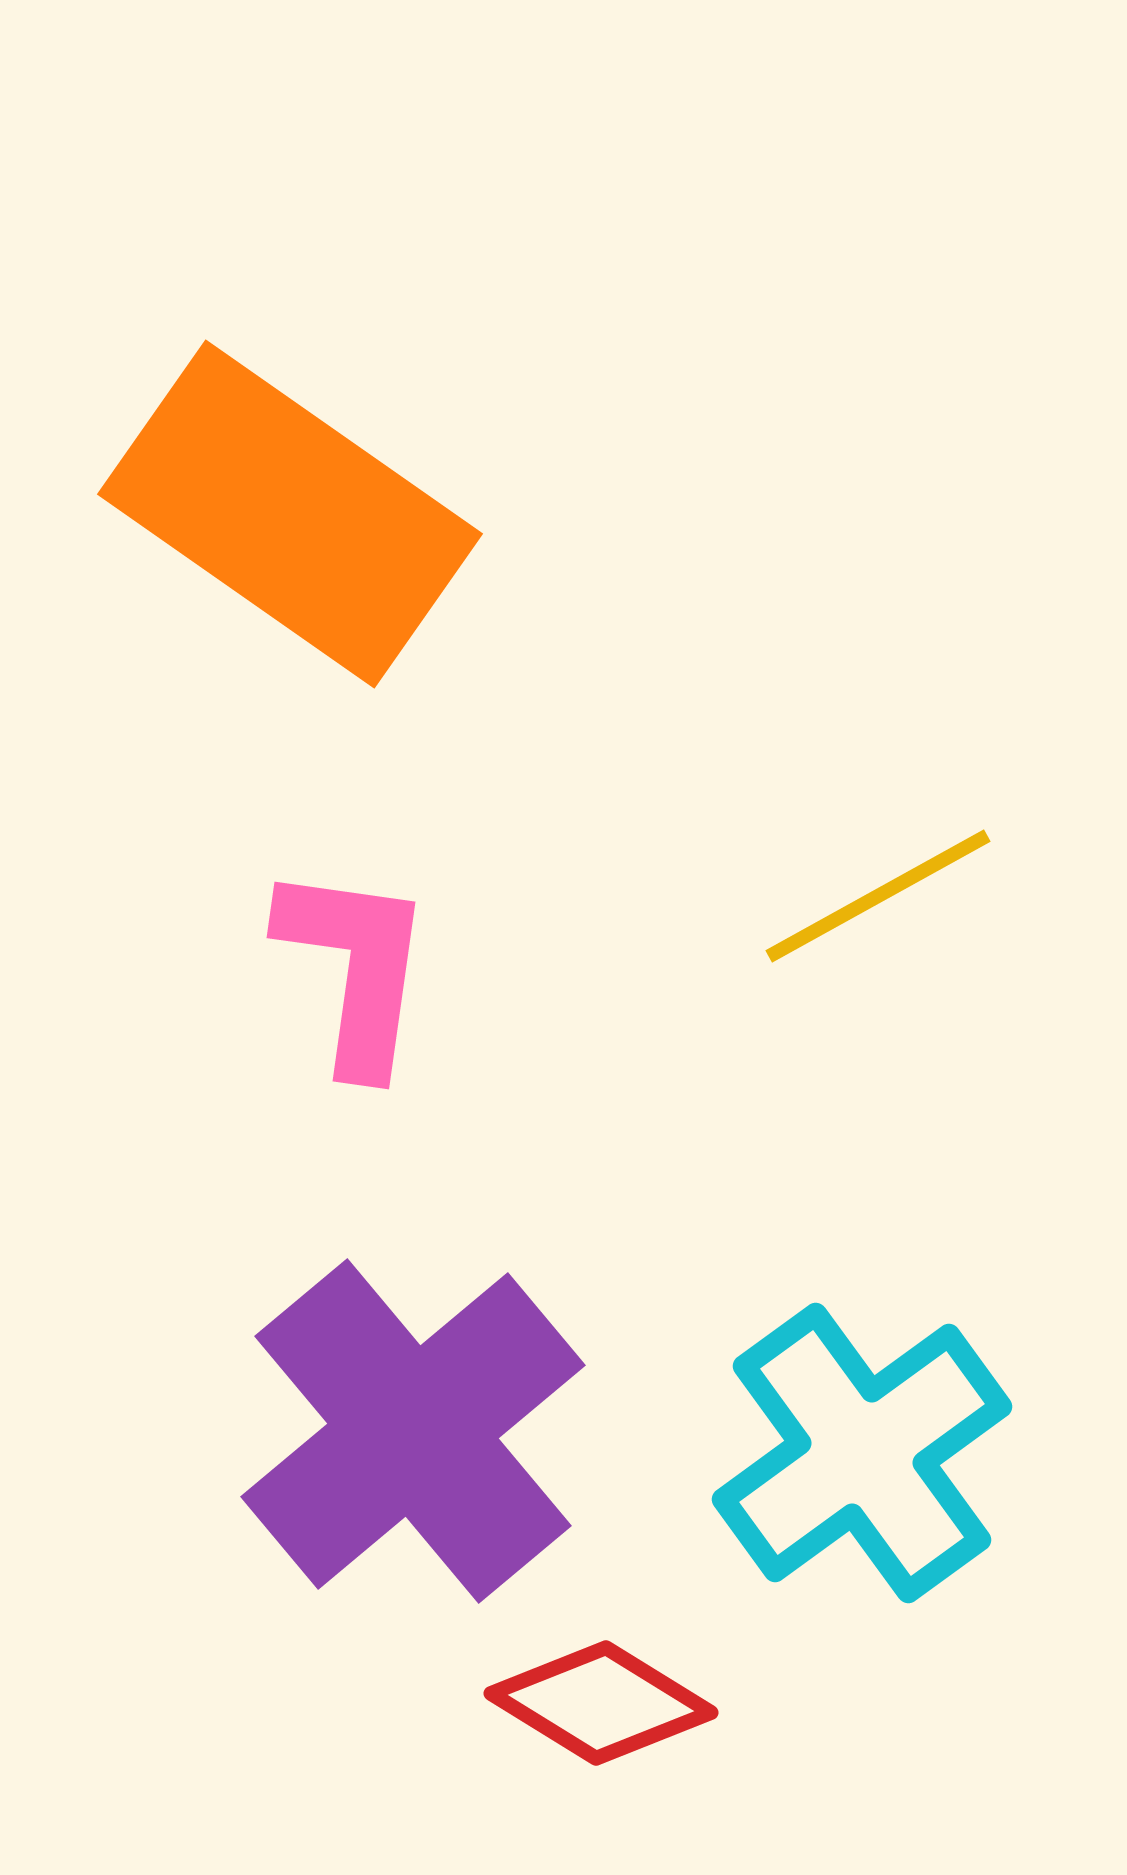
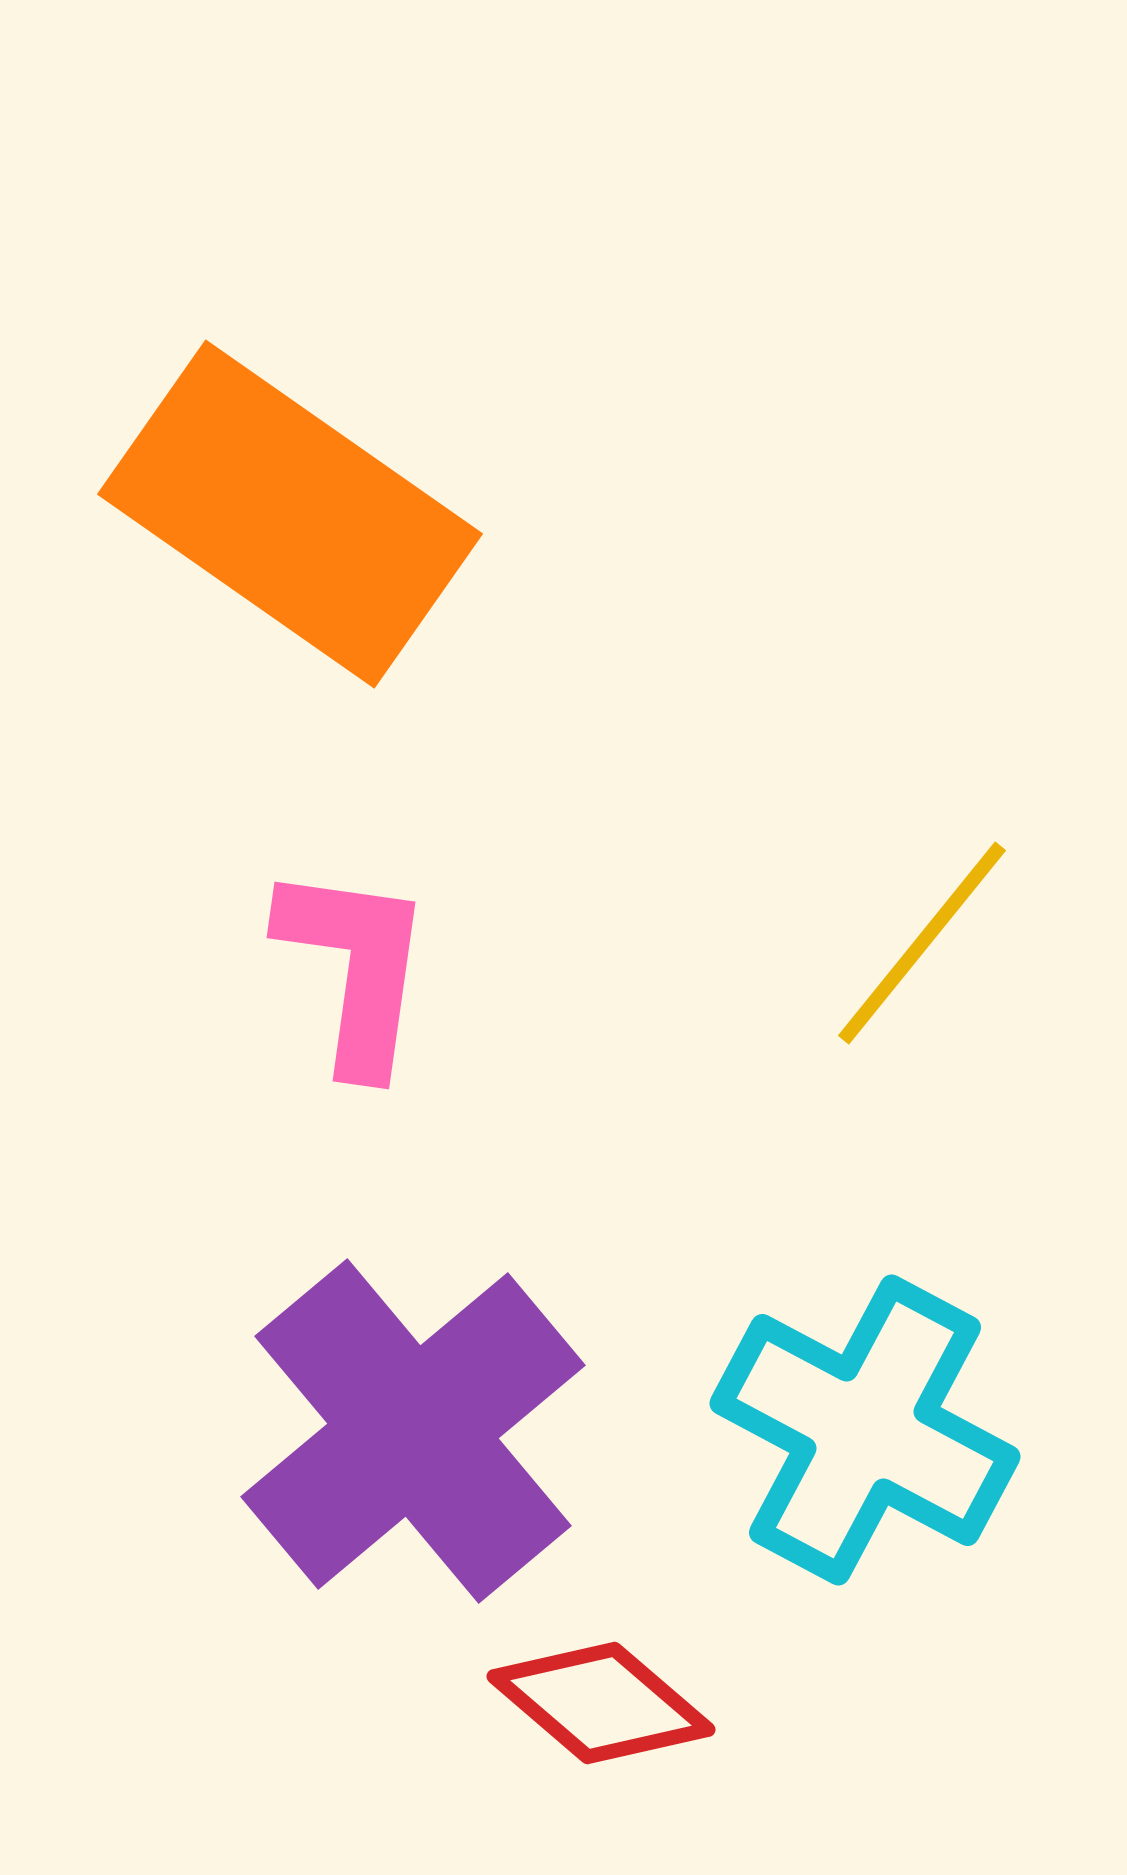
yellow line: moved 44 px right, 47 px down; rotated 22 degrees counterclockwise
cyan cross: moved 3 px right, 23 px up; rotated 26 degrees counterclockwise
red diamond: rotated 9 degrees clockwise
